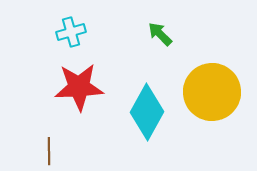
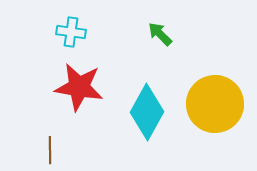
cyan cross: rotated 24 degrees clockwise
red star: rotated 12 degrees clockwise
yellow circle: moved 3 px right, 12 px down
brown line: moved 1 px right, 1 px up
